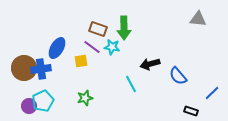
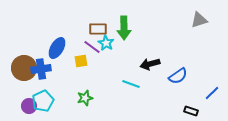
gray triangle: moved 1 px right, 1 px down; rotated 24 degrees counterclockwise
brown rectangle: rotated 18 degrees counterclockwise
cyan star: moved 6 px left, 4 px up; rotated 21 degrees clockwise
blue semicircle: rotated 84 degrees counterclockwise
cyan line: rotated 42 degrees counterclockwise
